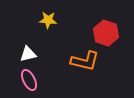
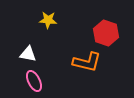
white triangle: rotated 24 degrees clockwise
orange L-shape: moved 2 px right, 1 px down
pink ellipse: moved 5 px right, 1 px down
